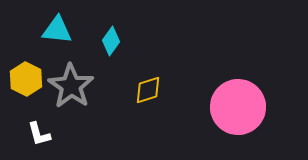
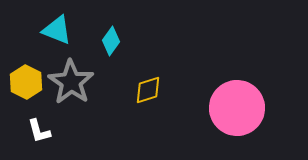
cyan triangle: rotated 16 degrees clockwise
yellow hexagon: moved 3 px down
gray star: moved 4 px up
pink circle: moved 1 px left, 1 px down
white L-shape: moved 3 px up
